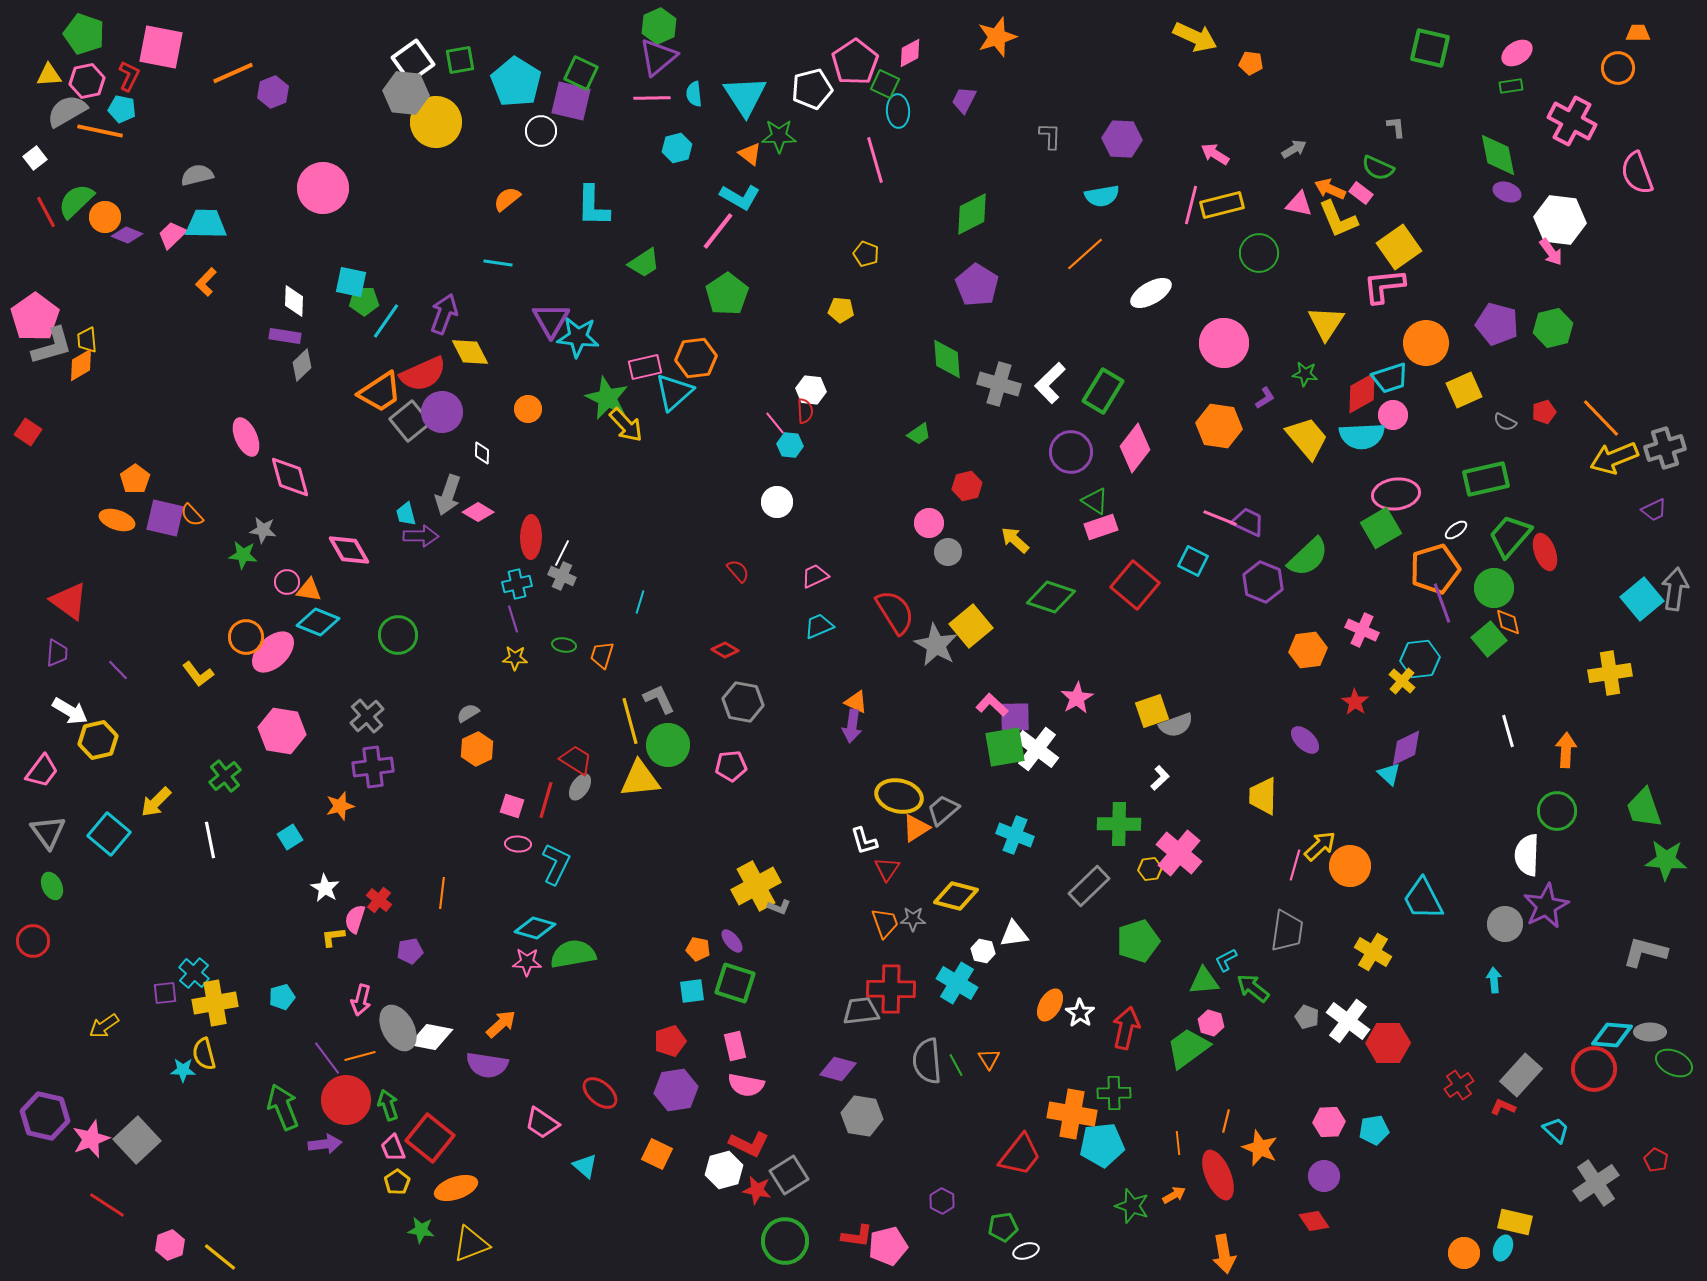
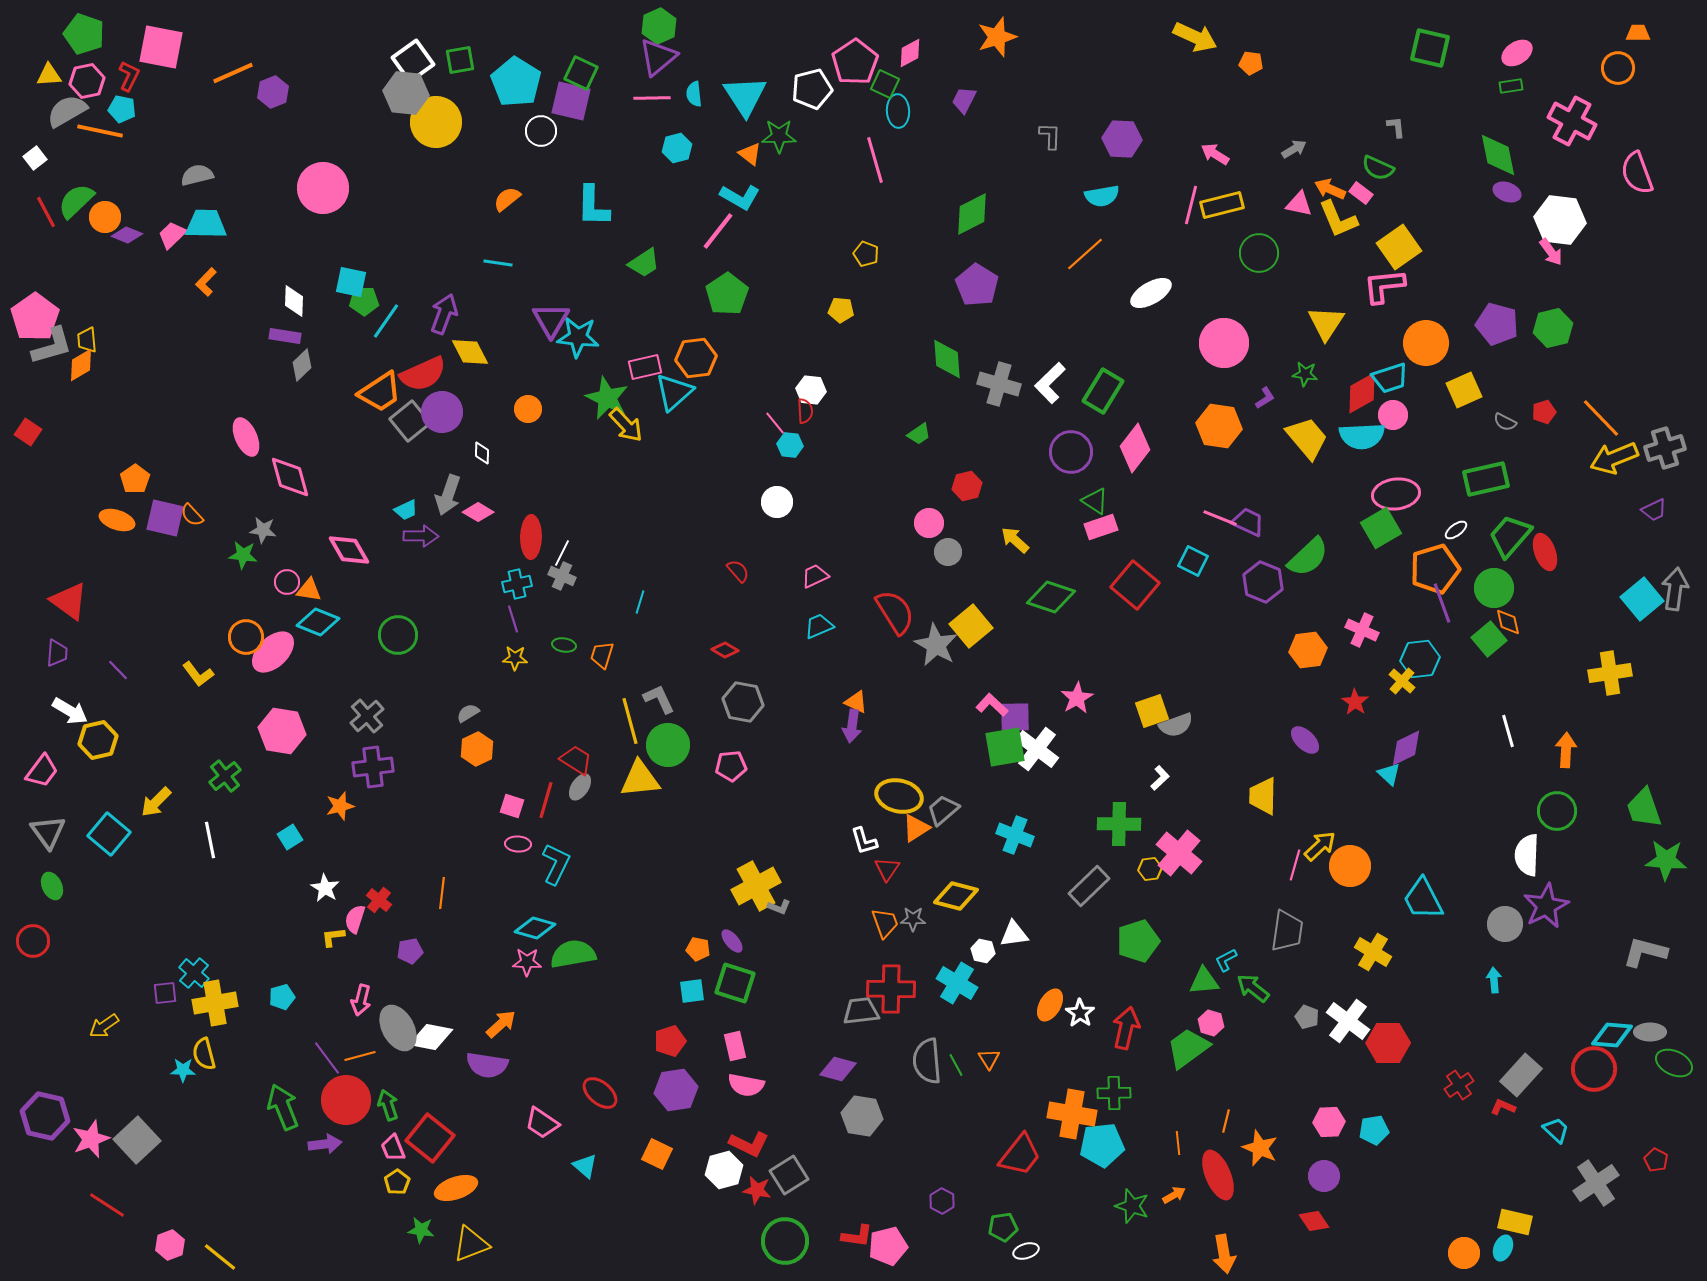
cyan trapezoid at (406, 514): moved 4 px up; rotated 100 degrees counterclockwise
